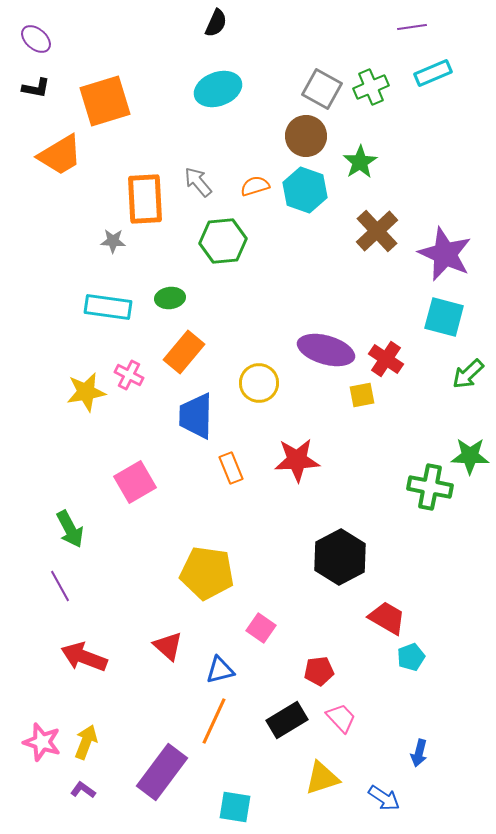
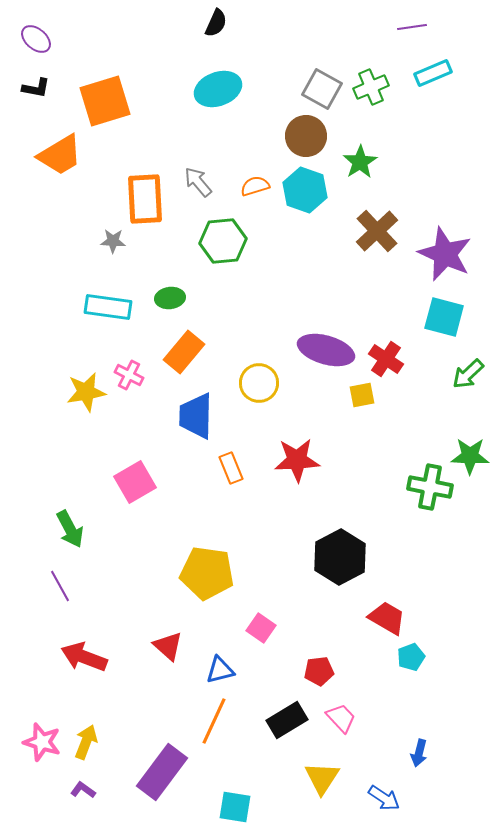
yellow triangle at (322, 778): rotated 39 degrees counterclockwise
